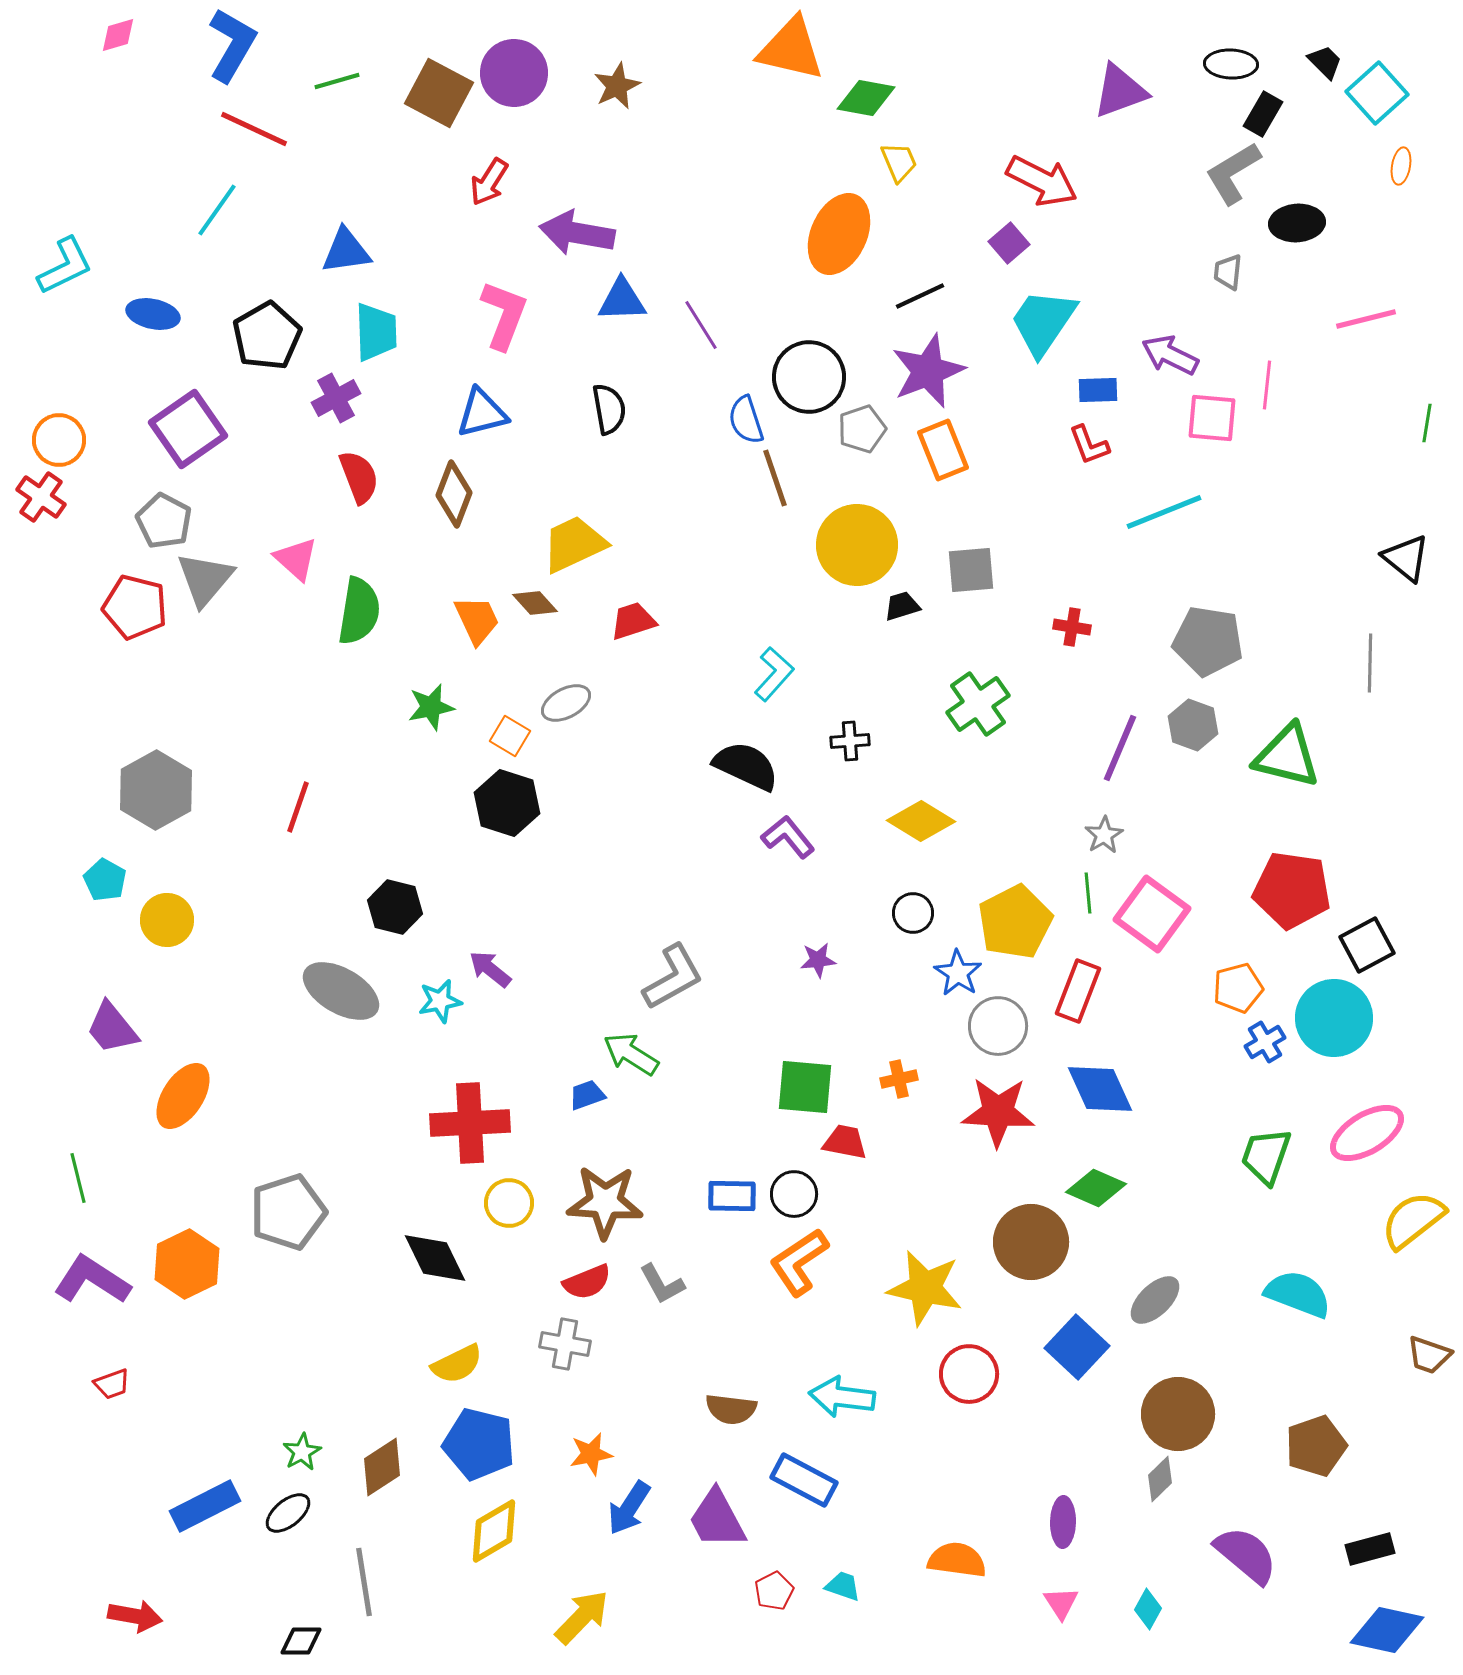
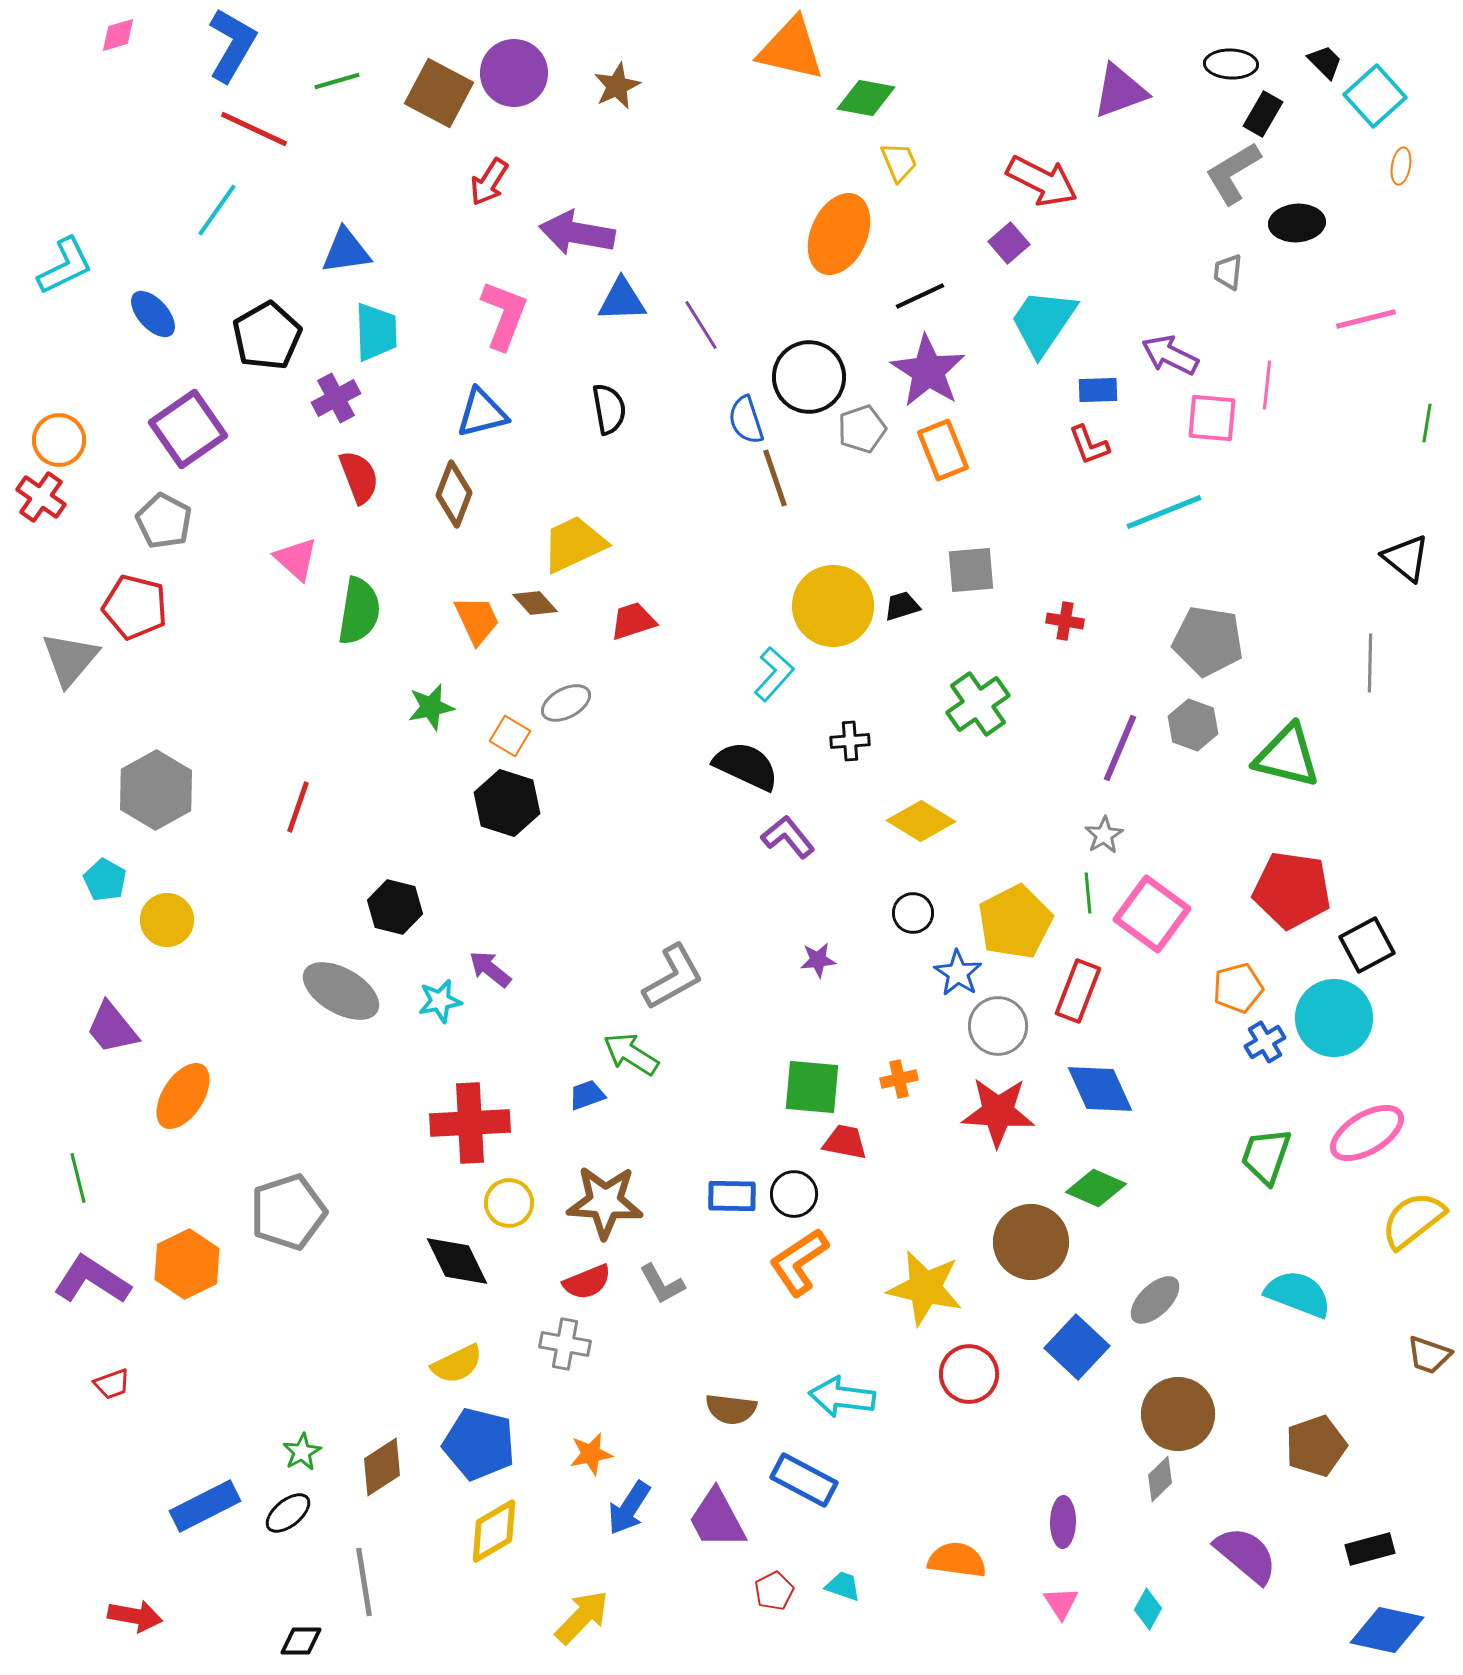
cyan square at (1377, 93): moved 2 px left, 3 px down
blue ellipse at (153, 314): rotated 36 degrees clockwise
purple star at (928, 371): rotated 18 degrees counterclockwise
yellow circle at (857, 545): moved 24 px left, 61 px down
gray triangle at (205, 579): moved 135 px left, 80 px down
red cross at (1072, 627): moved 7 px left, 6 px up
green square at (805, 1087): moved 7 px right
black diamond at (435, 1258): moved 22 px right, 3 px down
